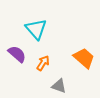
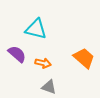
cyan triangle: rotated 35 degrees counterclockwise
orange arrow: rotated 70 degrees clockwise
gray triangle: moved 10 px left, 1 px down
